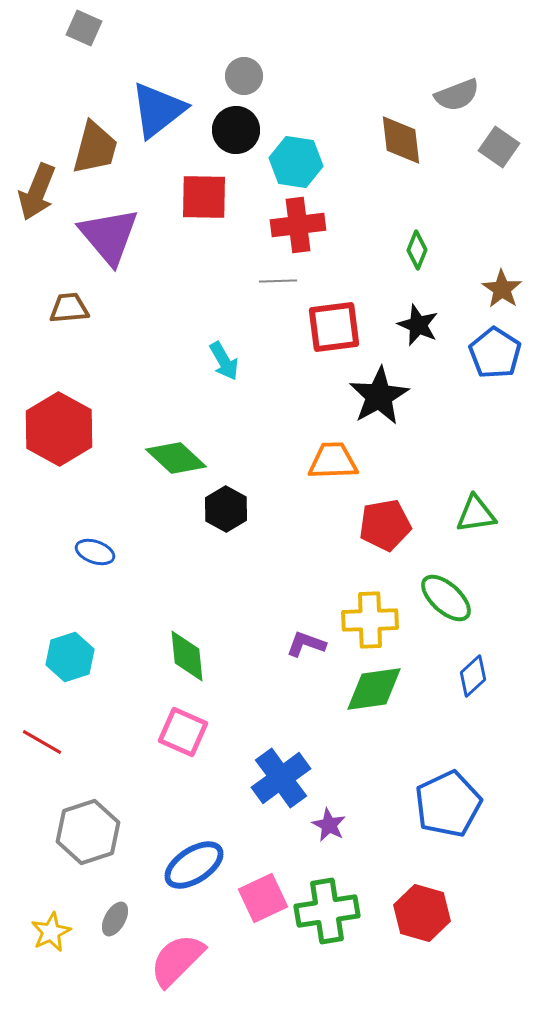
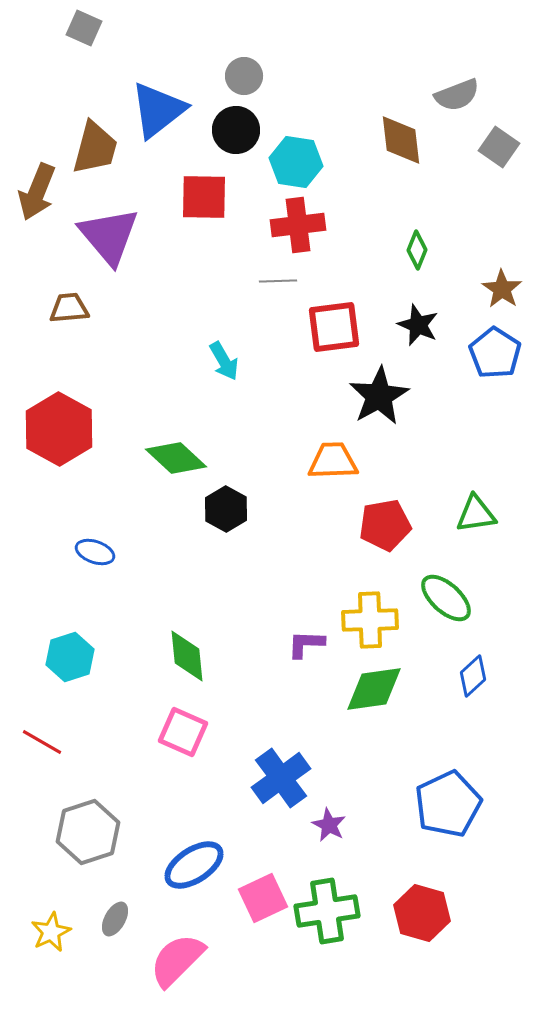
purple L-shape at (306, 644): rotated 18 degrees counterclockwise
